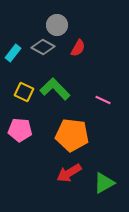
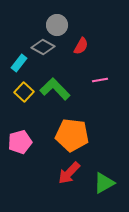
red semicircle: moved 3 px right, 2 px up
cyan rectangle: moved 6 px right, 10 px down
yellow square: rotated 18 degrees clockwise
pink line: moved 3 px left, 20 px up; rotated 35 degrees counterclockwise
pink pentagon: moved 12 px down; rotated 20 degrees counterclockwise
red arrow: rotated 15 degrees counterclockwise
